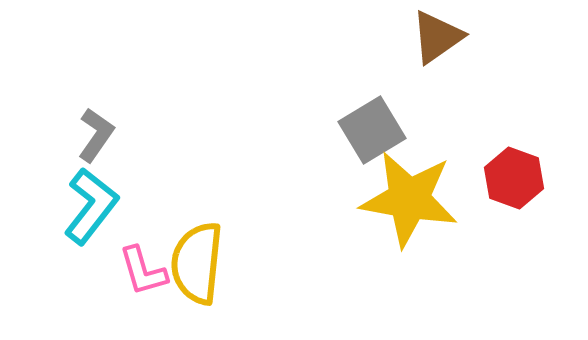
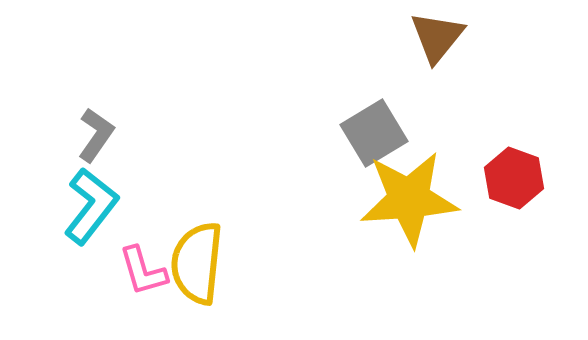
brown triangle: rotated 16 degrees counterclockwise
gray square: moved 2 px right, 3 px down
yellow star: rotated 14 degrees counterclockwise
